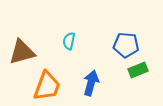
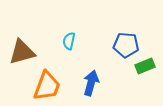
green rectangle: moved 7 px right, 4 px up
